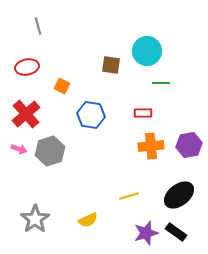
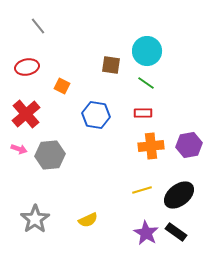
gray line: rotated 24 degrees counterclockwise
green line: moved 15 px left; rotated 36 degrees clockwise
blue hexagon: moved 5 px right
gray hexagon: moved 4 px down; rotated 12 degrees clockwise
yellow line: moved 13 px right, 6 px up
purple star: rotated 25 degrees counterclockwise
